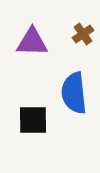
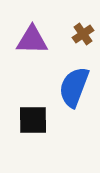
purple triangle: moved 2 px up
blue semicircle: moved 6 px up; rotated 27 degrees clockwise
